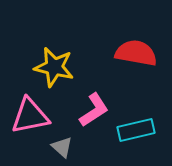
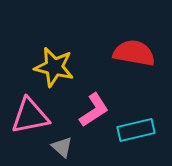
red semicircle: moved 2 px left
